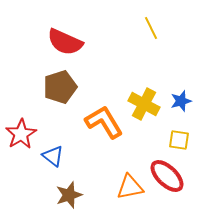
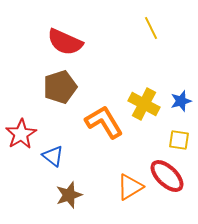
orange triangle: rotated 20 degrees counterclockwise
